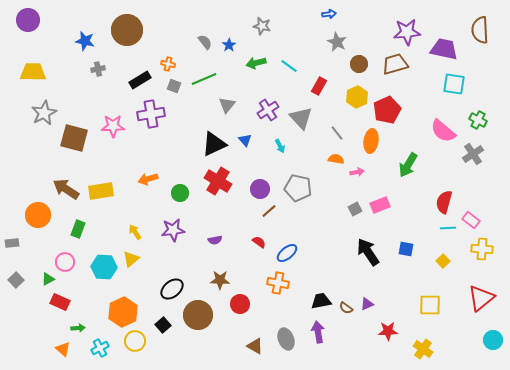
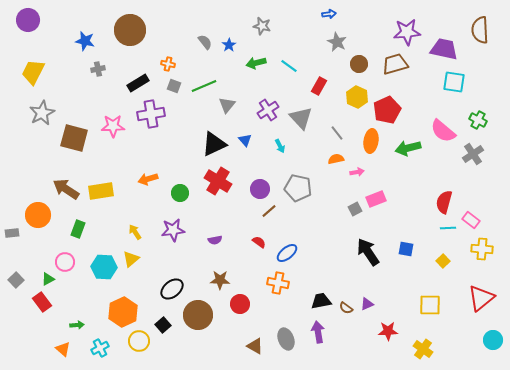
brown circle at (127, 30): moved 3 px right
yellow trapezoid at (33, 72): rotated 64 degrees counterclockwise
green line at (204, 79): moved 7 px down
black rectangle at (140, 80): moved 2 px left, 3 px down
cyan square at (454, 84): moved 2 px up
yellow hexagon at (357, 97): rotated 10 degrees counterclockwise
gray star at (44, 113): moved 2 px left
orange semicircle at (336, 159): rotated 21 degrees counterclockwise
green arrow at (408, 165): moved 17 px up; rotated 45 degrees clockwise
pink rectangle at (380, 205): moved 4 px left, 6 px up
gray rectangle at (12, 243): moved 10 px up
red rectangle at (60, 302): moved 18 px left; rotated 30 degrees clockwise
green arrow at (78, 328): moved 1 px left, 3 px up
yellow circle at (135, 341): moved 4 px right
